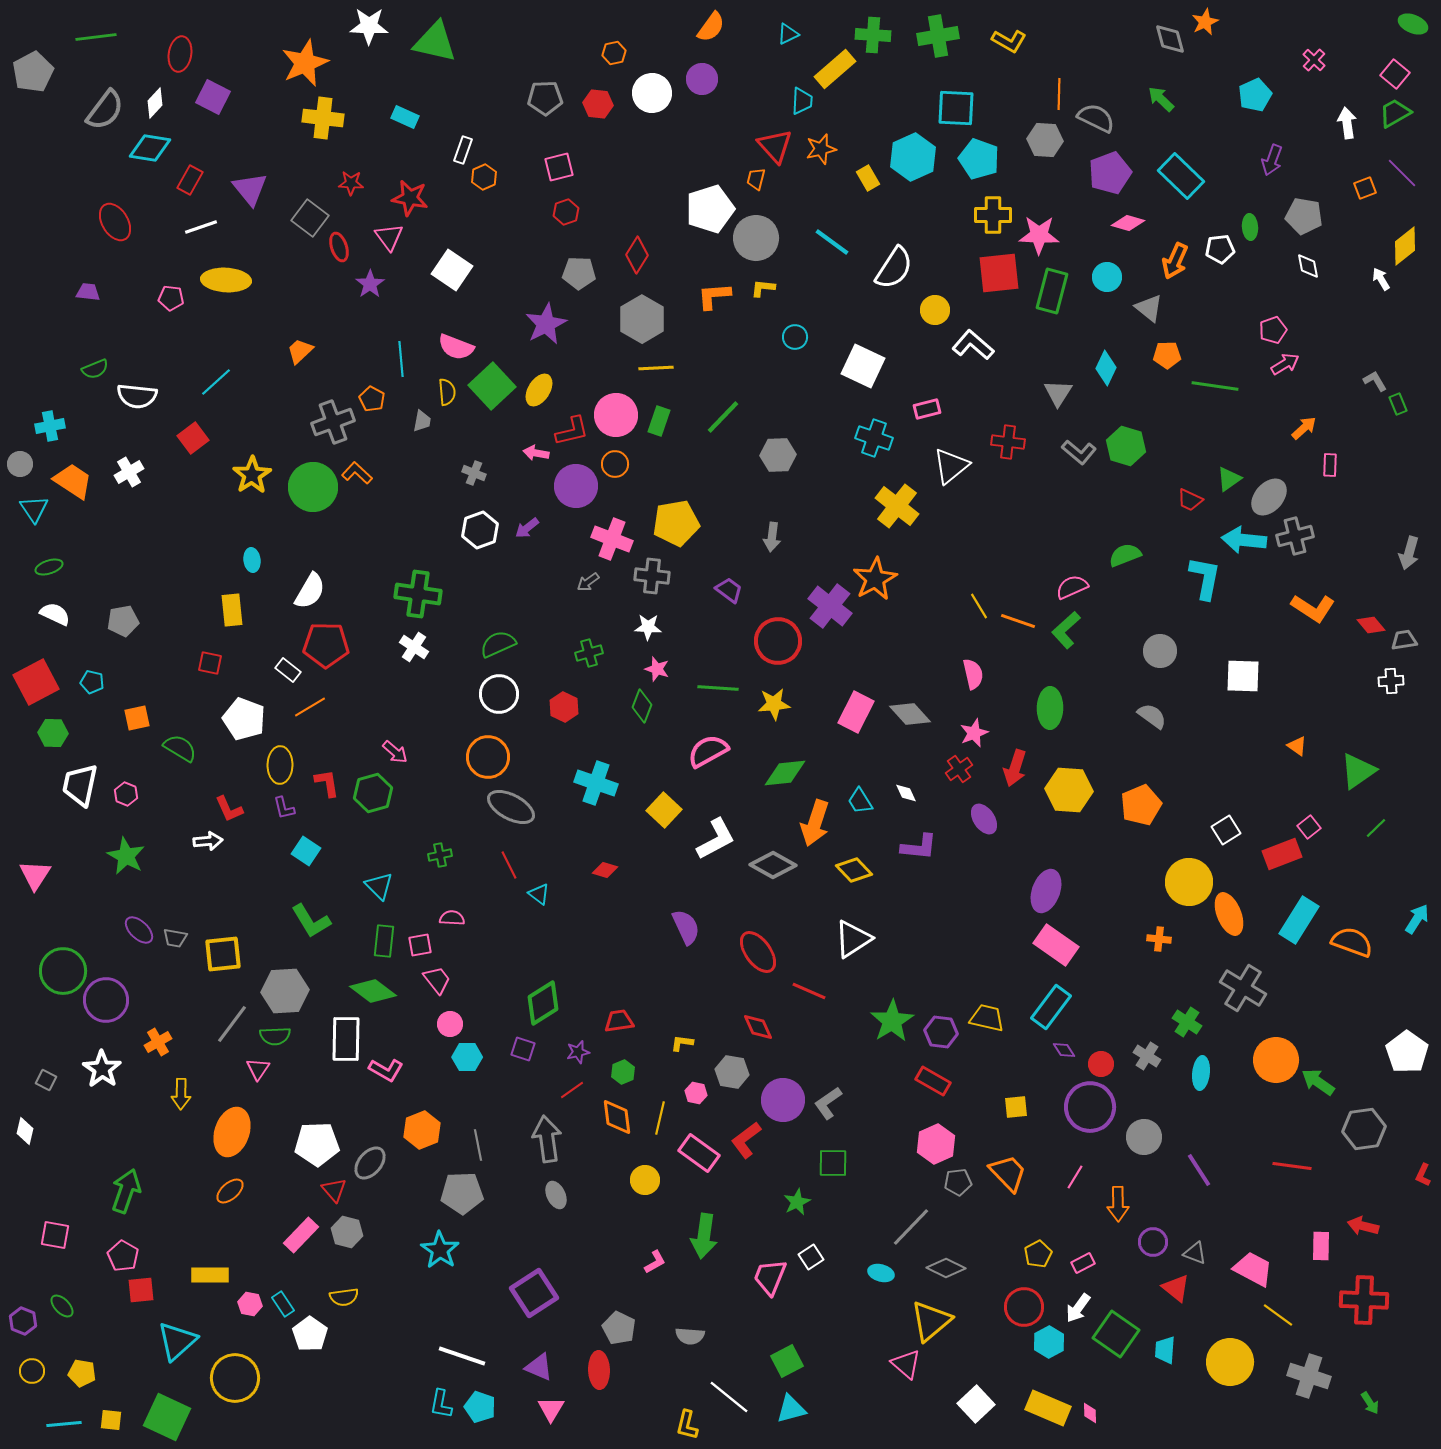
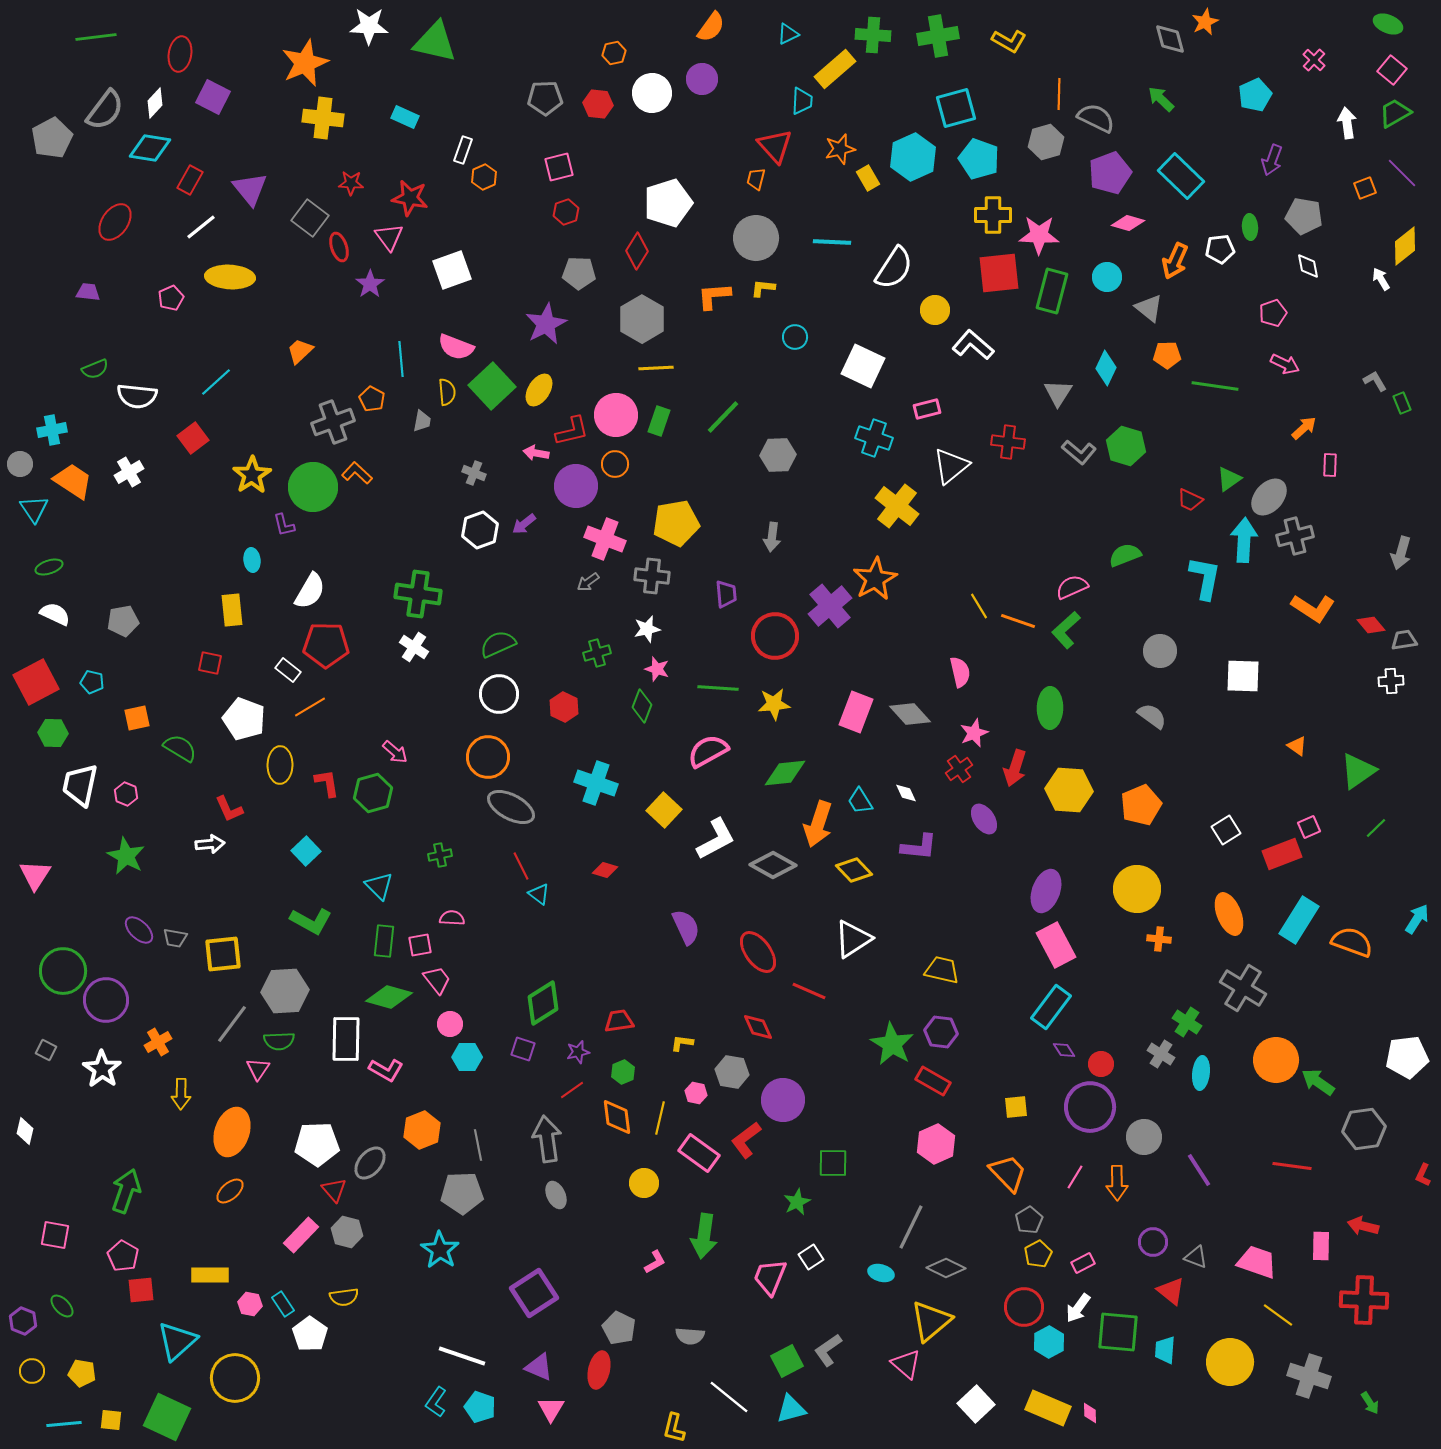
green ellipse at (1413, 24): moved 25 px left
gray pentagon at (33, 72): moved 19 px right, 66 px down
pink square at (1395, 74): moved 3 px left, 4 px up
cyan square at (956, 108): rotated 18 degrees counterclockwise
gray hexagon at (1045, 140): moved 1 px right, 2 px down; rotated 20 degrees counterclockwise
orange star at (821, 149): moved 19 px right
white pentagon at (710, 209): moved 42 px left, 6 px up
red ellipse at (115, 222): rotated 66 degrees clockwise
white line at (201, 227): rotated 20 degrees counterclockwise
cyan line at (832, 242): rotated 33 degrees counterclockwise
red diamond at (637, 255): moved 4 px up
white square at (452, 270): rotated 36 degrees clockwise
yellow ellipse at (226, 280): moved 4 px right, 3 px up
pink pentagon at (171, 298): rotated 30 degrees counterclockwise
pink pentagon at (1273, 330): moved 17 px up
pink arrow at (1285, 364): rotated 56 degrees clockwise
green rectangle at (1398, 404): moved 4 px right, 1 px up
cyan cross at (50, 426): moved 2 px right, 4 px down
purple arrow at (527, 528): moved 3 px left, 4 px up
pink cross at (612, 539): moved 7 px left
cyan arrow at (1244, 540): rotated 87 degrees clockwise
gray arrow at (1409, 553): moved 8 px left
purple trapezoid at (729, 590): moved 3 px left, 4 px down; rotated 48 degrees clockwise
purple cross at (830, 606): rotated 12 degrees clockwise
white star at (648, 627): moved 1 px left, 2 px down; rotated 16 degrees counterclockwise
red circle at (778, 641): moved 3 px left, 5 px up
green cross at (589, 653): moved 8 px right
pink semicircle at (973, 674): moved 13 px left, 2 px up
pink rectangle at (856, 712): rotated 6 degrees counterclockwise
purple L-shape at (284, 808): moved 283 px up
orange arrow at (815, 823): moved 3 px right, 1 px down
pink square at (1309, 827): rotated 15 degrees clockwise
white arrow at (208, 841): moved 2 px right, 3 px down
cyan square at (306, 851): rotated 12 degrees clockwise
red line at (509, 865): moved 12 px right, 1 px down
yellow circle at (1189, 882): moved 52 px left, 7 px down
green L-shape at (311, 921): rotated 30 degrees counterclockwise
pink rectangle at (1056, 945): rotated 27 degrees clockwise
green diamond at (373, 991): moved 16 px right, 6 px down; rotated 21 degrees counterclockwise
yellow trapezoid at (987, 1018): moved 45 px left, 48 px up
green star at (892, 1021): moved 23 px down; rotated 9 degrees counterclockwise
green semicircle at (275, 1036): moved 4 px right, 5 px down
white pentagon at (1407, 1052): moved 5 px down; rotated 30 degrees clockwise
gray cross at (1147, 1056): moved 14 px right, 2 px up
gray square at (46, 1080): moved 30 px up
gray L-shape at (828, 1103): moved 247 px down
yellow circle at (645, 1180): moved 1 px left, 3 px down
gray pentagon at (958, 1182): moved 71 px right, 38 px down; rotated 24 degrees counterclockwise
orange arrow at (1118, 1204): moved 1 px left, 21 px up
gray line at (911, 1227): rotated 18 degrees counterclockwise
gray triangle at (1195, 1253): moved 1 px right, 4 px down
pink trapezoid at (1253, 1269): moved 4 px right, 7 px up; rotated 9 degrees counterclockwise
red triangle at (1176, 1288): moved 5 px left, 3 px down
green square at (1116, 1334): moved 2 px right, 2 px up; rotated 30 degrees counterclockwise
red ellipse at (599, 1370): rotated 15 degrees clockwise
cyan L-shape at (441, 1404): moved 5 px left, 2 px up; rotated 24 degrees clockwise
yellow L-shape at (687, 1425): moved 13 px left, 3 px down
